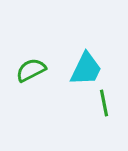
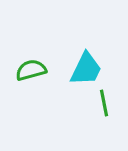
green semicircle: rotated 12 degrees clockwise
